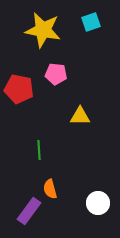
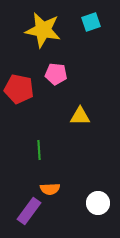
orange semicircle: rotated 78 degrees counterclockwise
